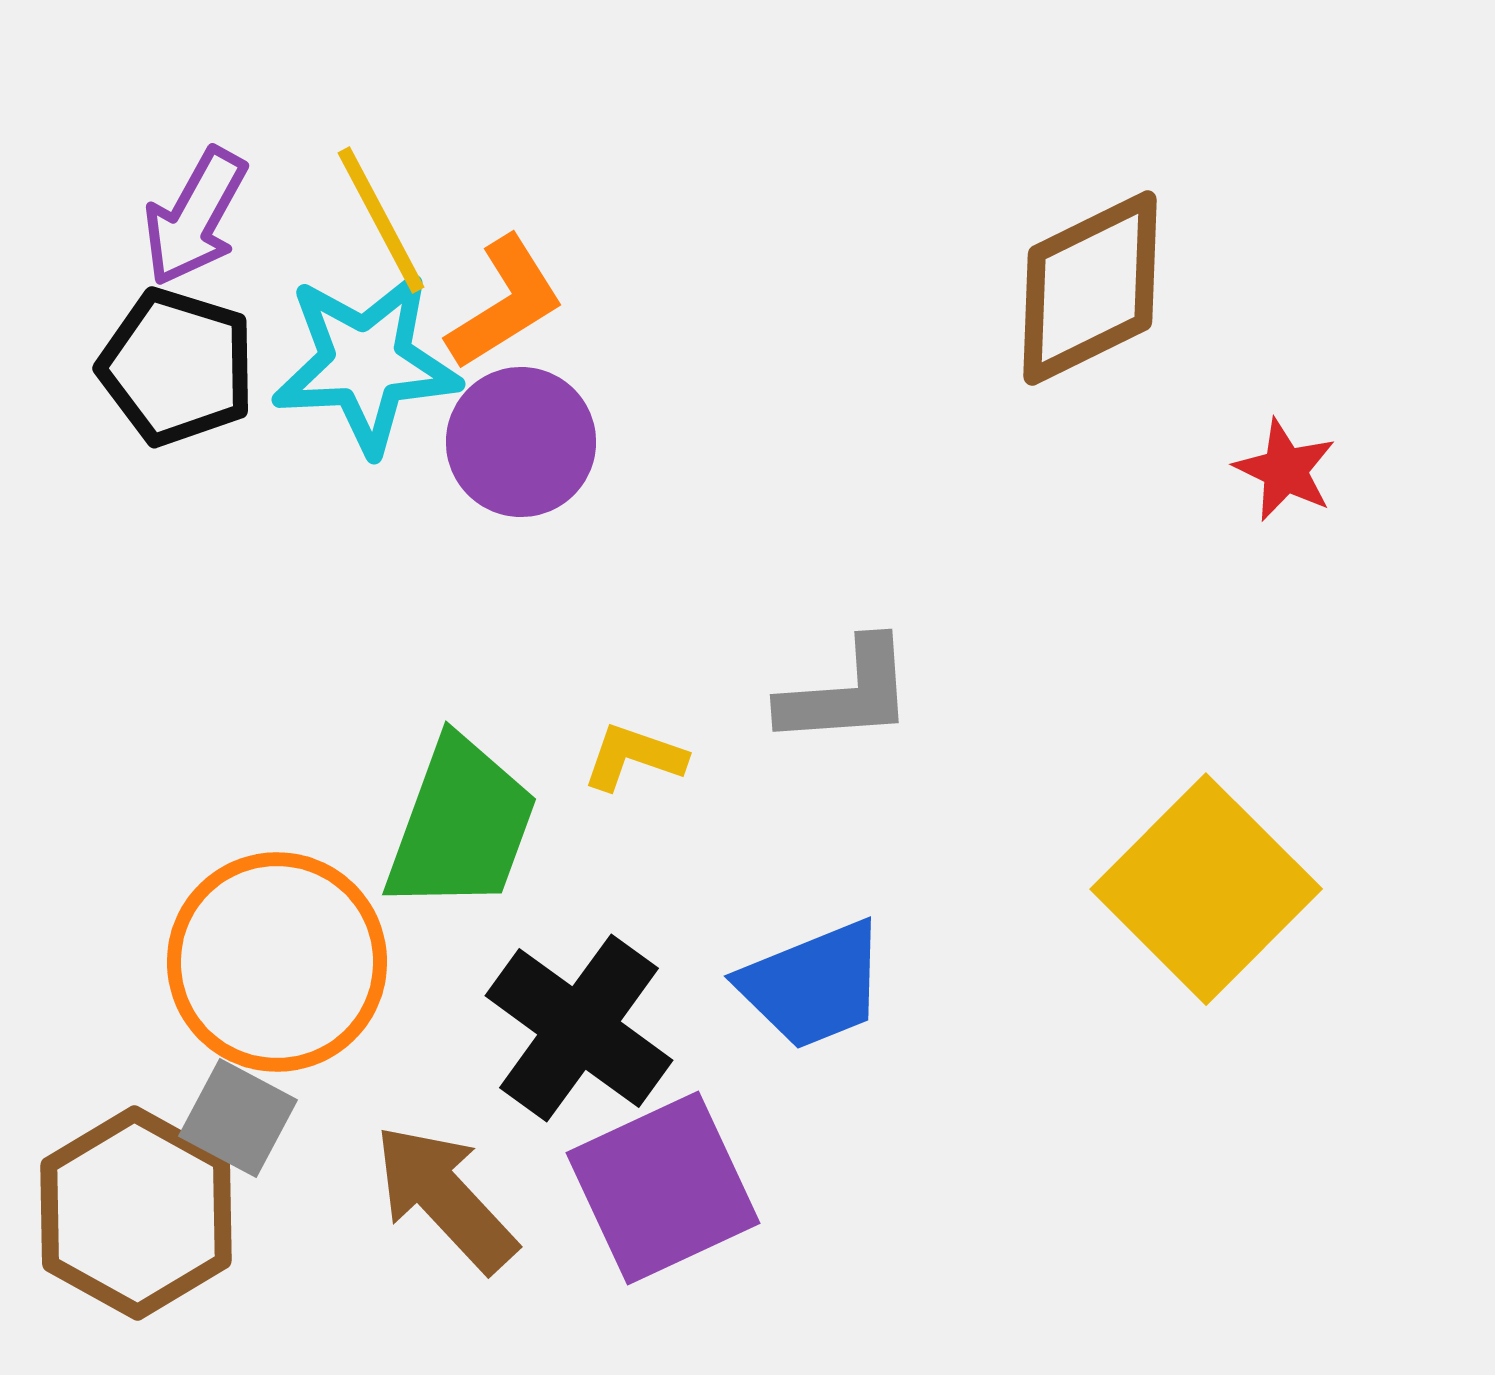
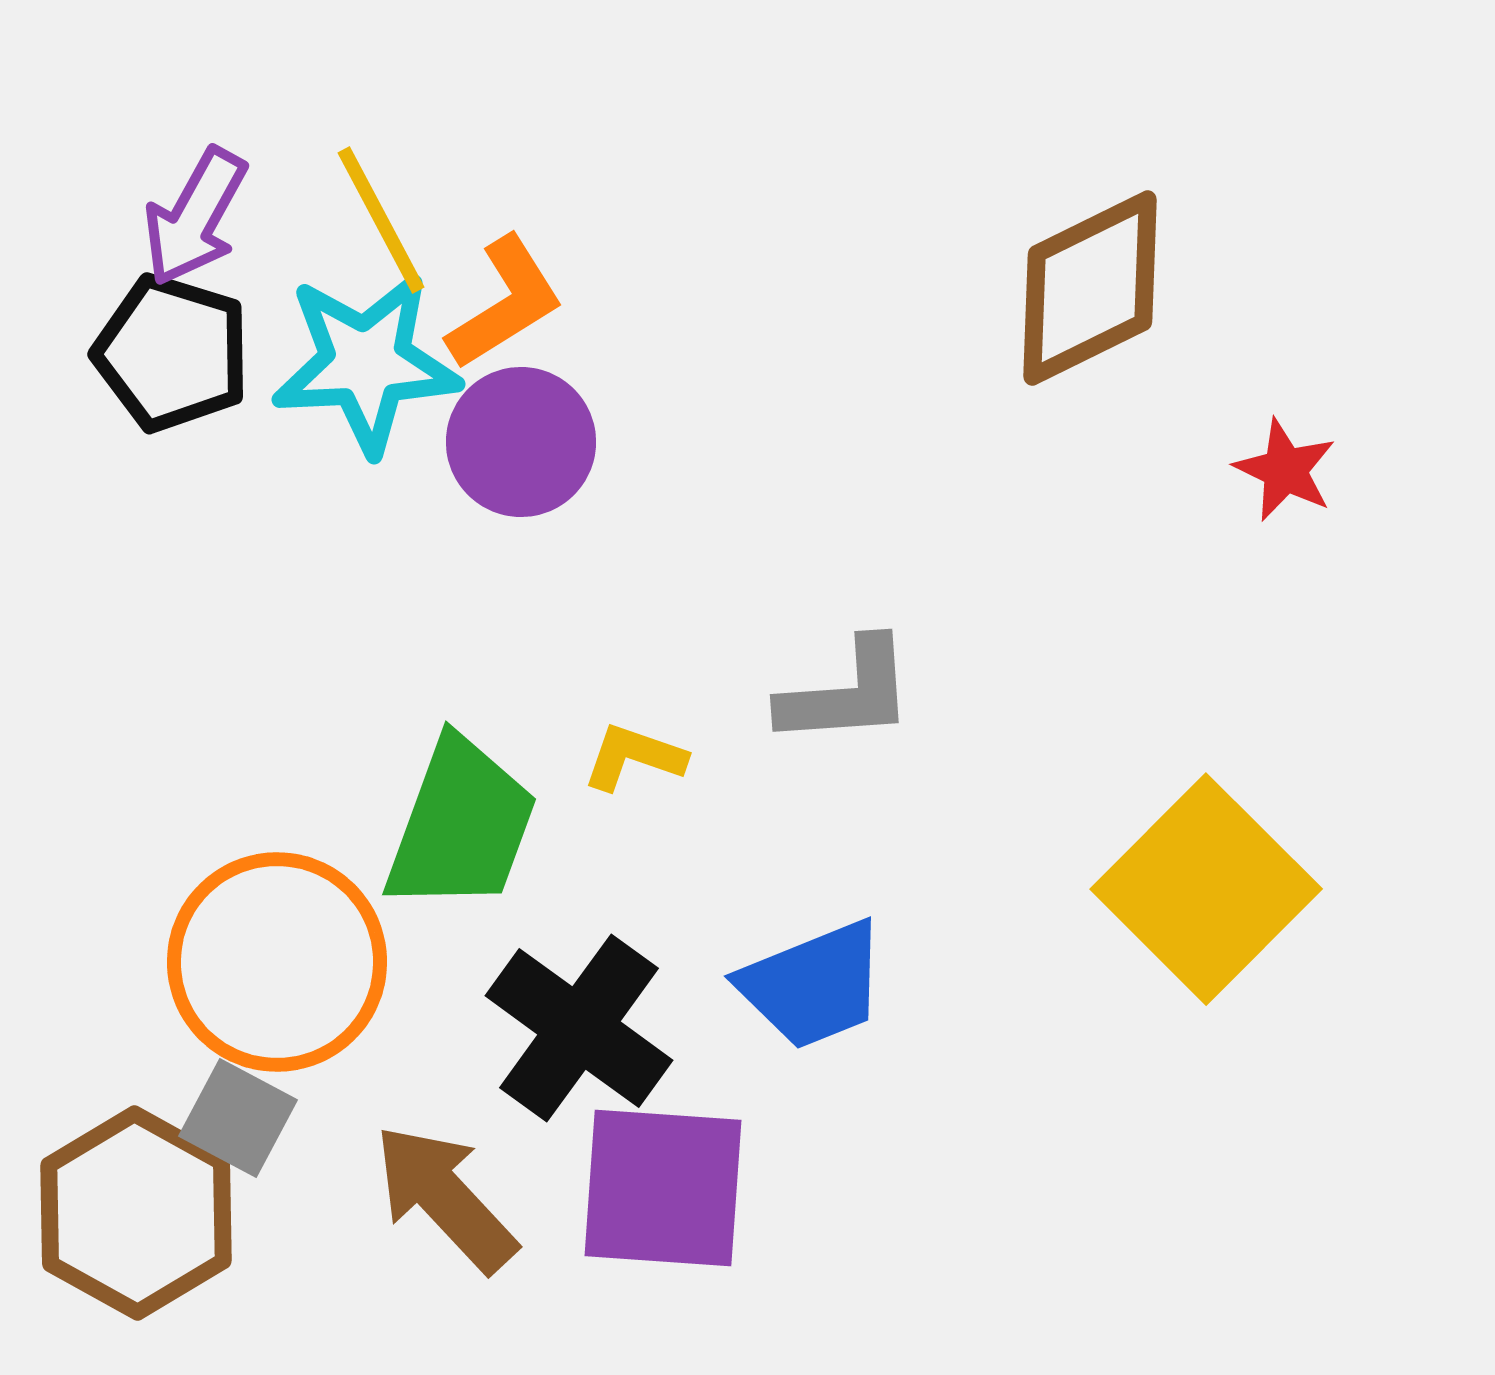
black pentagon: moved 5 px left, 14 px up
purple square: rotated 29 degrees clockwise
